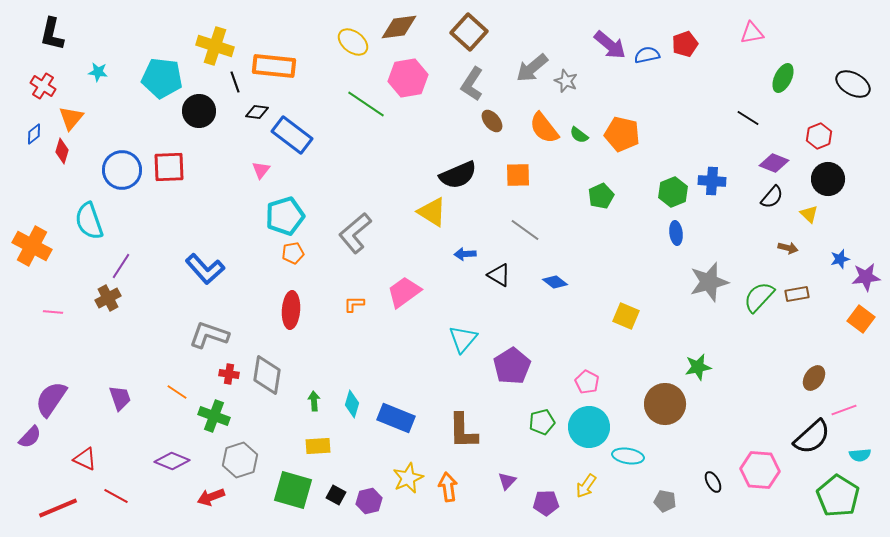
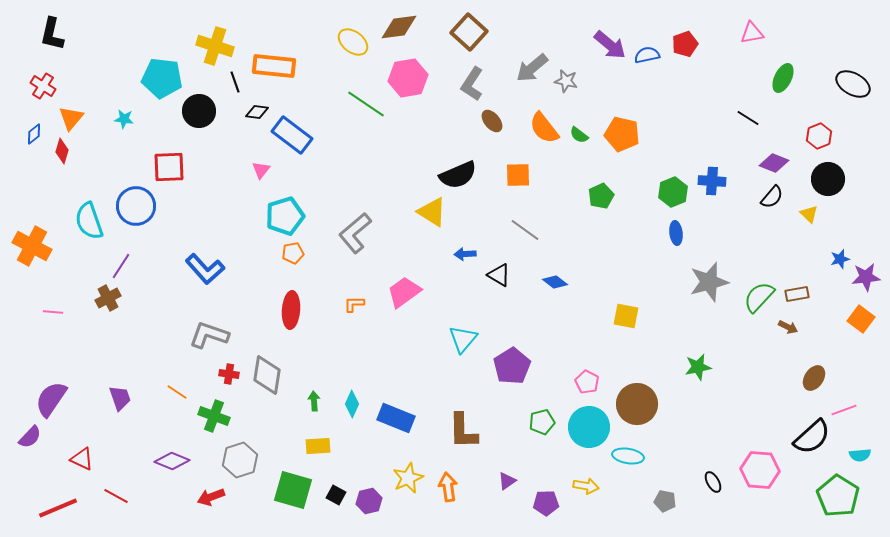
cyan star at (98, 72): moved 26 px right, 47 px down
gray star at (566, 81): rotated 10 degrees counterclockwise
blue circle at (122, 170): moved 14 px right, 36 px down
brown arrow at (788, 248): moved 79 px down; rotated 12 degrees clockwise
yellow square at (626, 316): rotated 12 degrees counterclockwise
cyan diamond at (352, 404): rotated 8 degrees clockwise
brown circle at (665, 404): moved 28 px left
red triangle at (85, 459): moved 3 px left
purple triangle at (507, 481): rotated 12 degrees clockwise
yellow arrow at (586, 486): rotated 115 degrees counterclockwise
